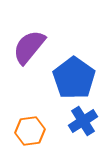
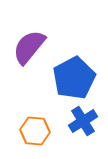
blue pentagon: rotated 9 degrees clockwise
orange hexagon: moved 5 px right; rotated 12 degrees clockwise
